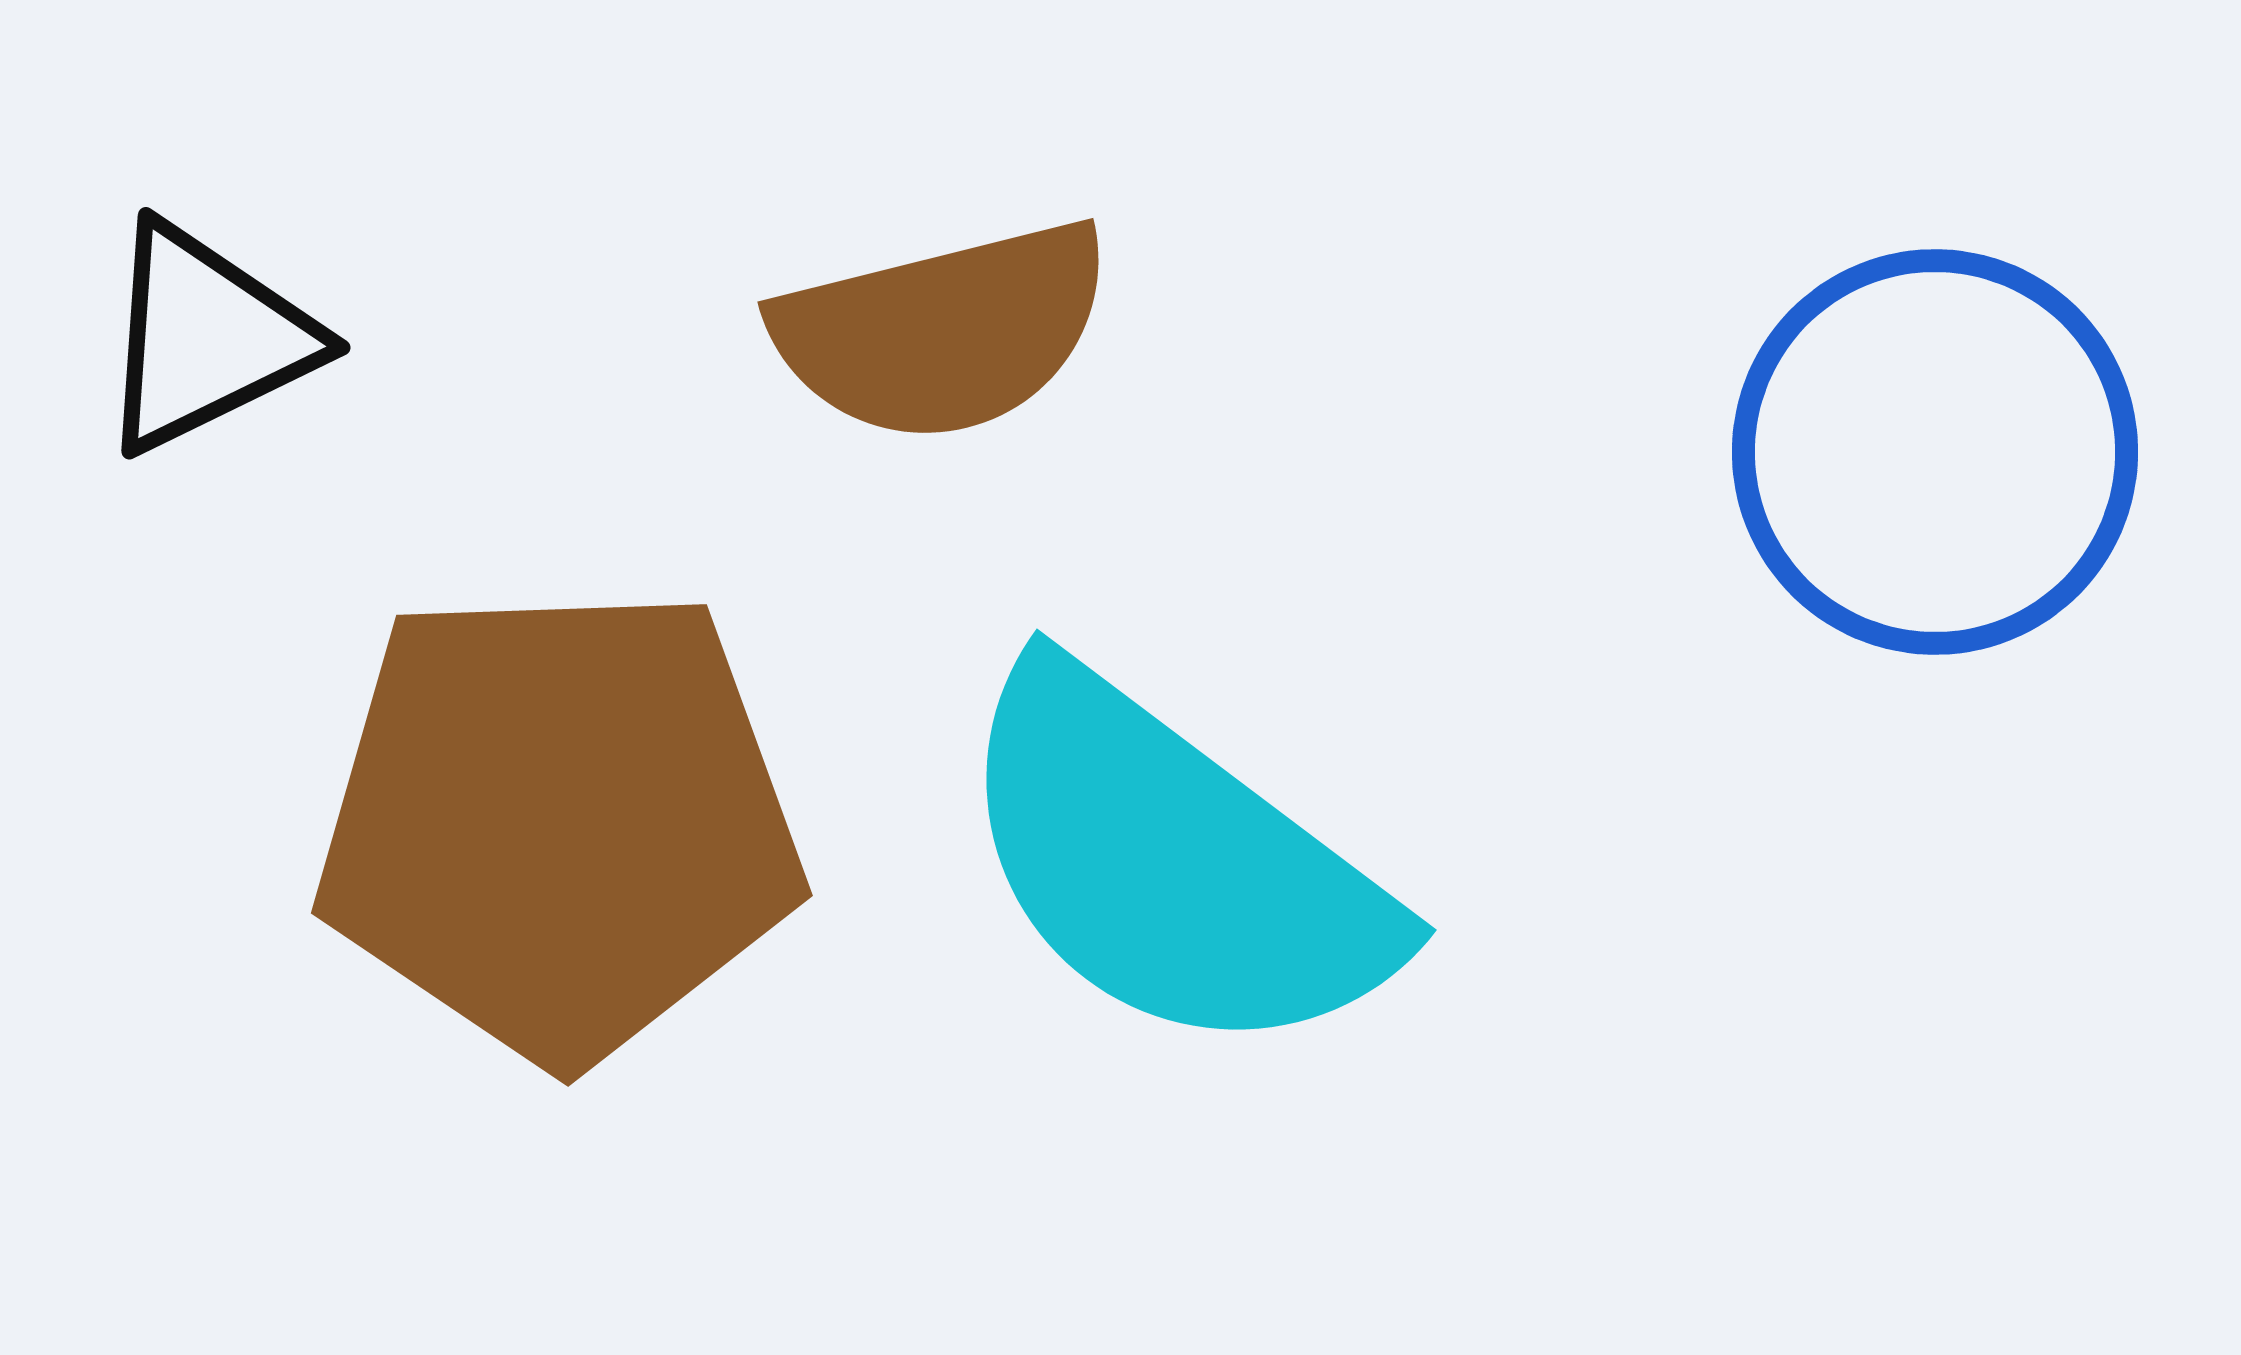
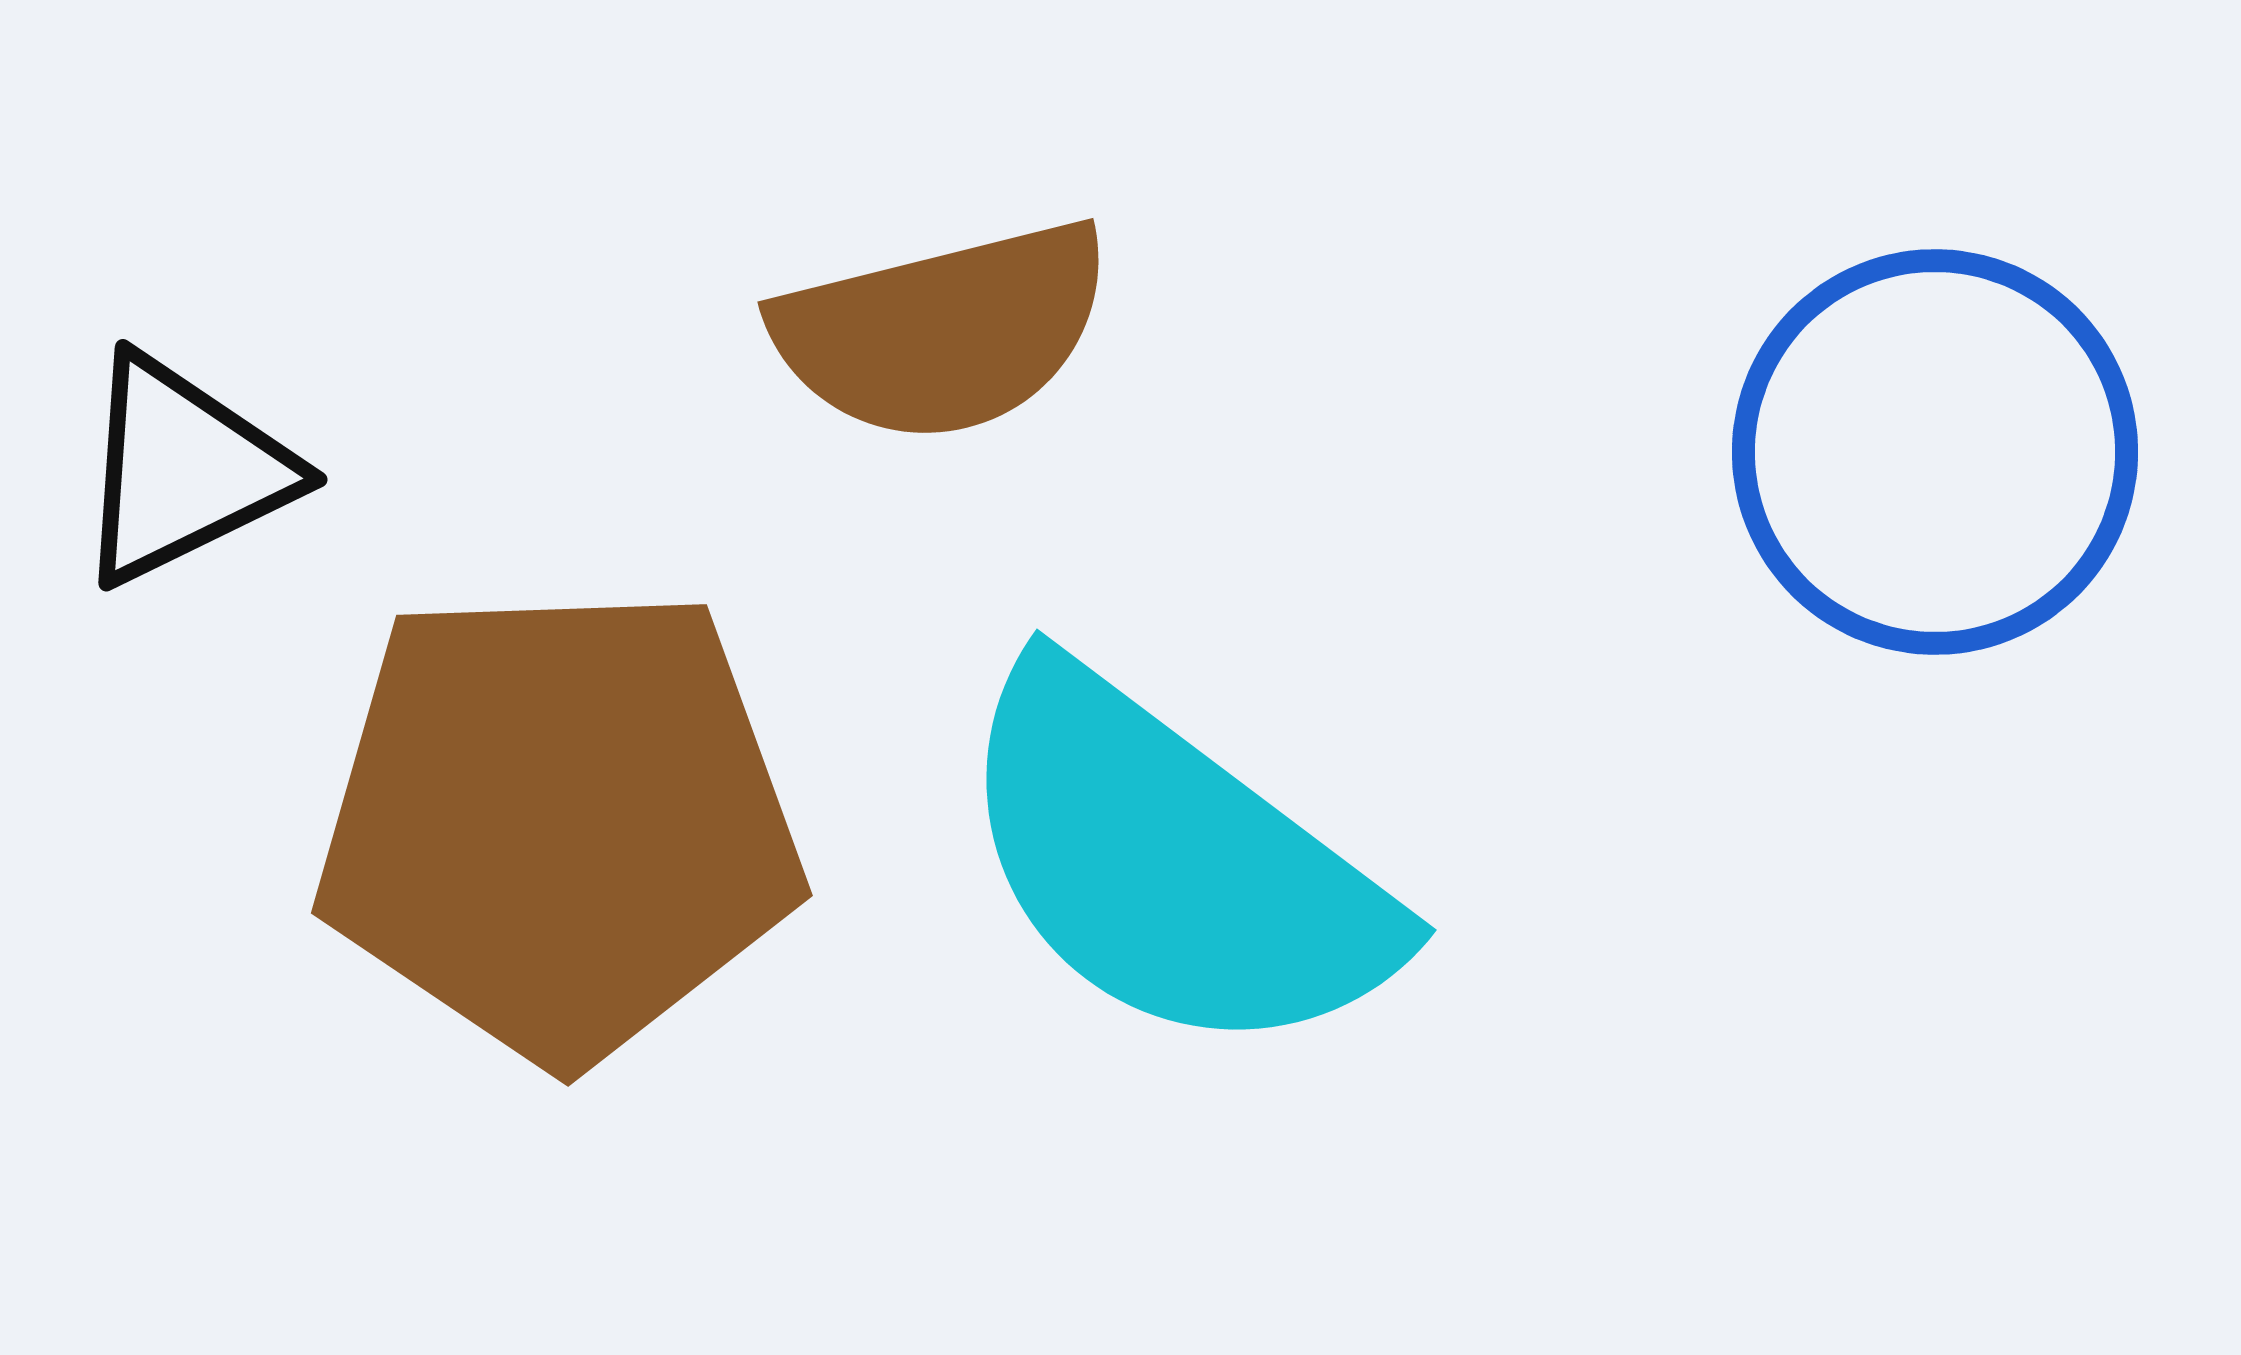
black triangle: moved 23 px left, 132 px down
